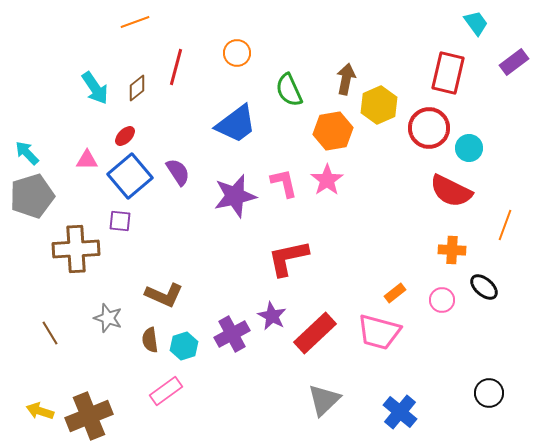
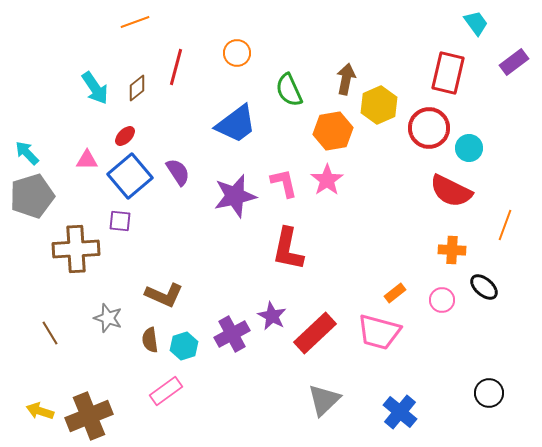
red L-shape at (288, 258): moved 9 px up; rotated 66 degrees counterclockwise
